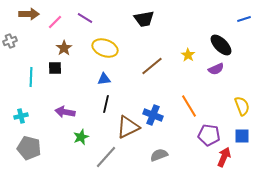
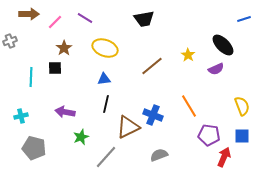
black ellipse: moved 2 px right
gray pentagon: moved 5 px right
